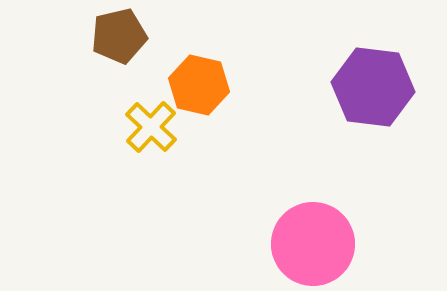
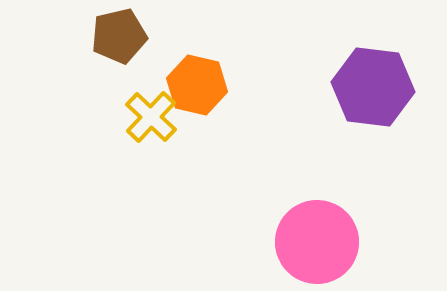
orange hexagon: moved 2 px left
yellow cross: moved 10 px up
pink circle: moved 4 px right, 2 px up
